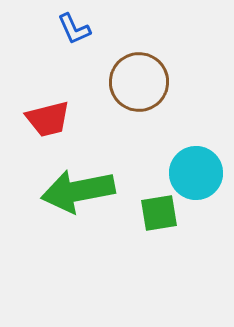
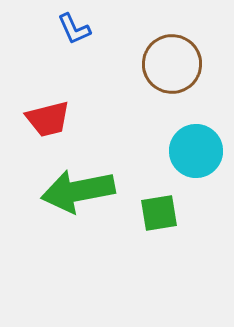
brown circle: moved 33 px right, 18 px up
cyan circle: moved 22 px up
